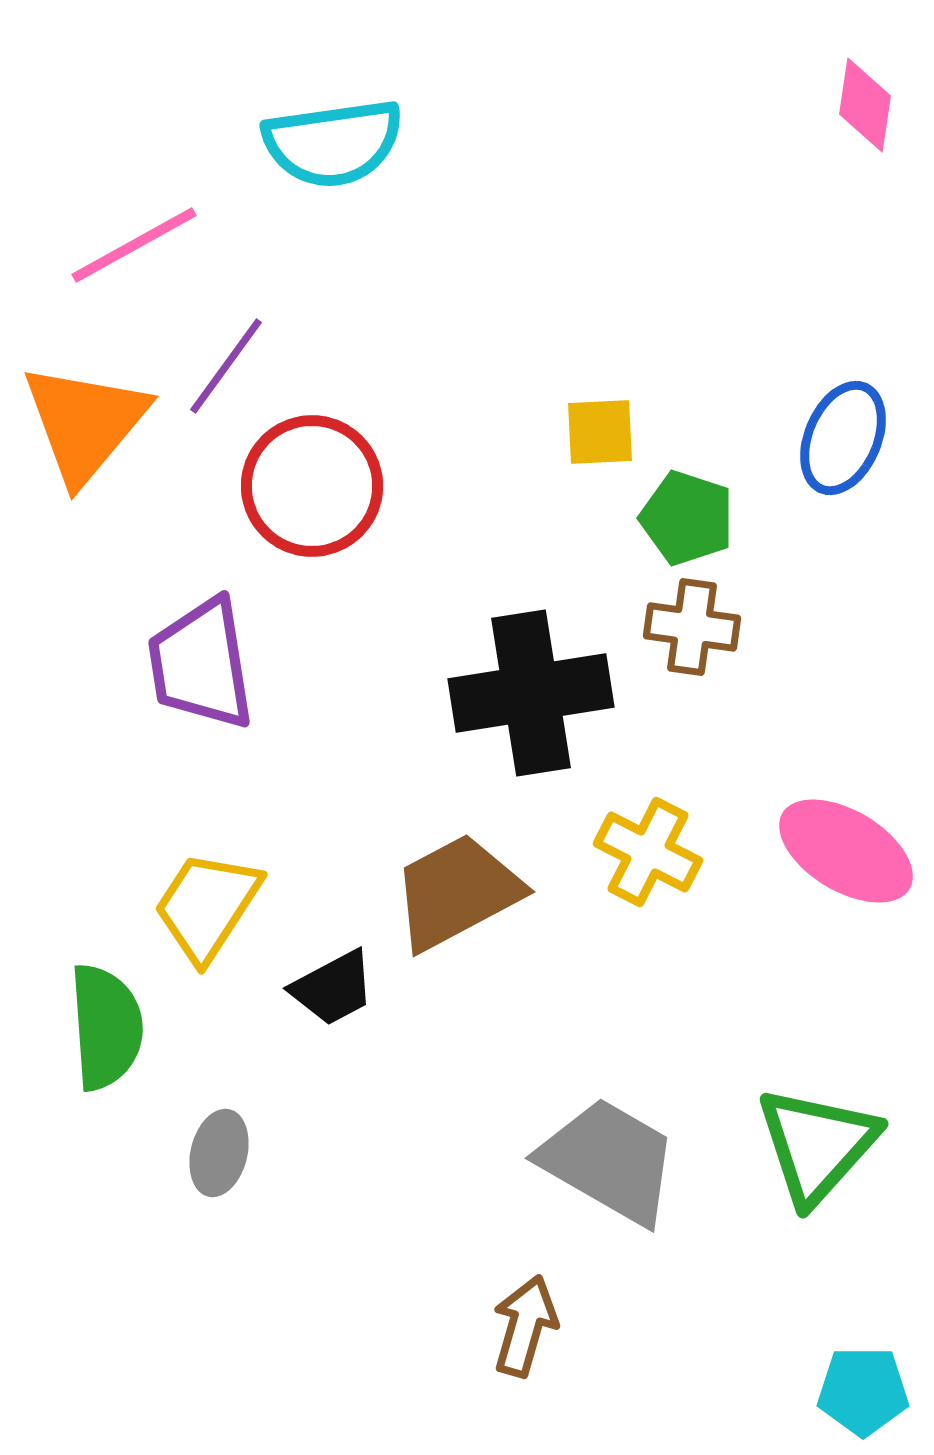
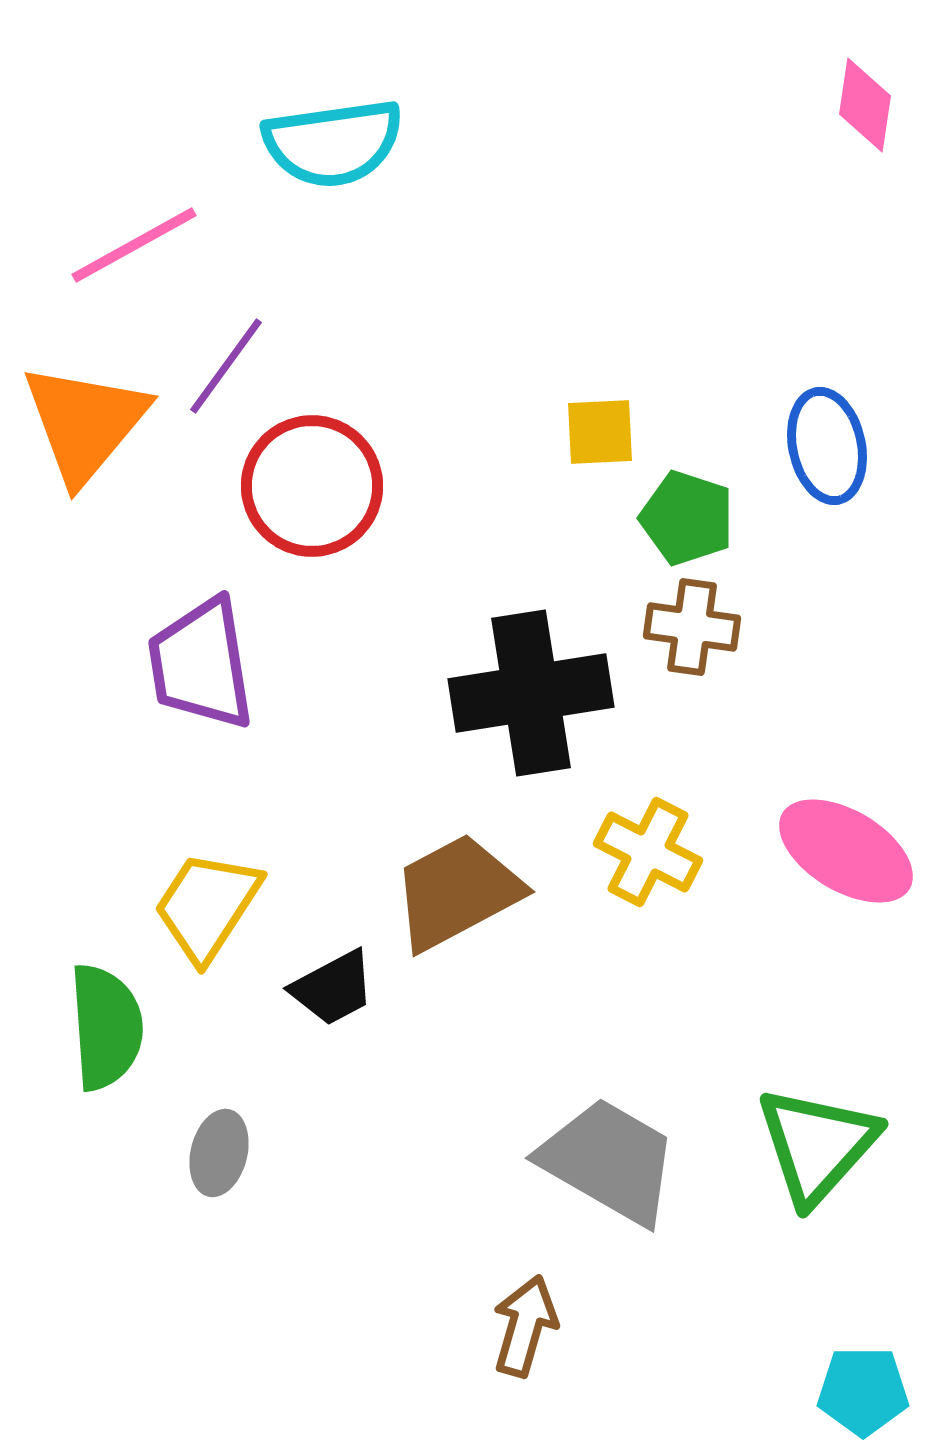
blue ellipse: moved 16 px left, 8 px down; rotated 35 degrees counterclockwise
